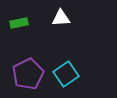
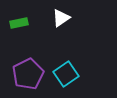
white triangle: rotated 30 degrees counterclockwise
